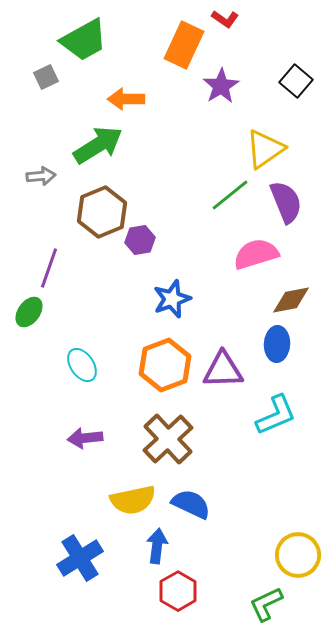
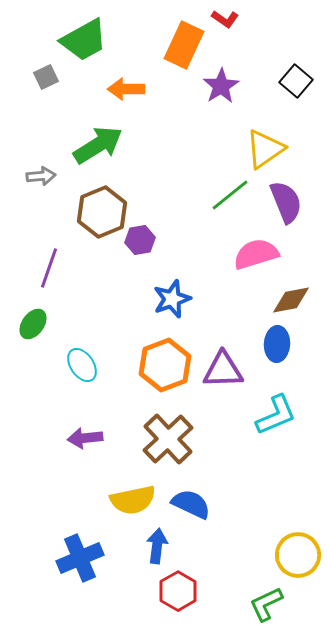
orange arrow: moved 10 px up
green ellipse: moved 4 px right, 12 px down
blue cross: rotated 9 degrees clockwise
